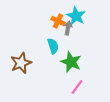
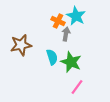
gray arrow: moved 2 px left, 6 px down
cyan semicircle: moved 1 px left, 11 px down
brown star: moved 18 px up; rotated 10 degrees clockwise
